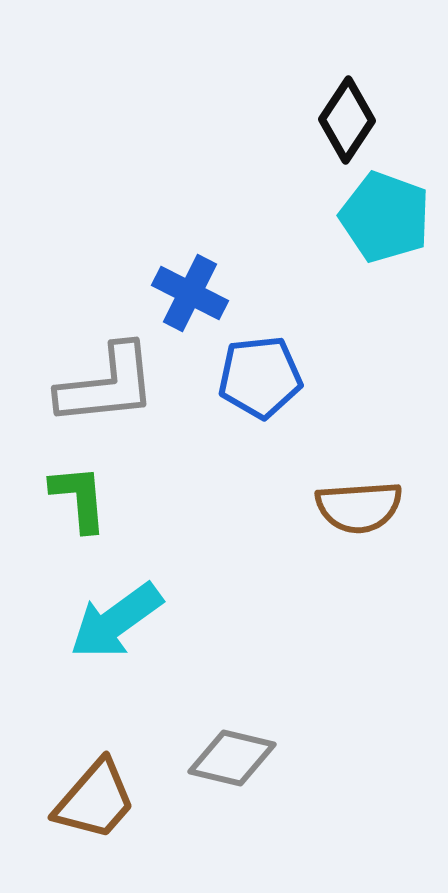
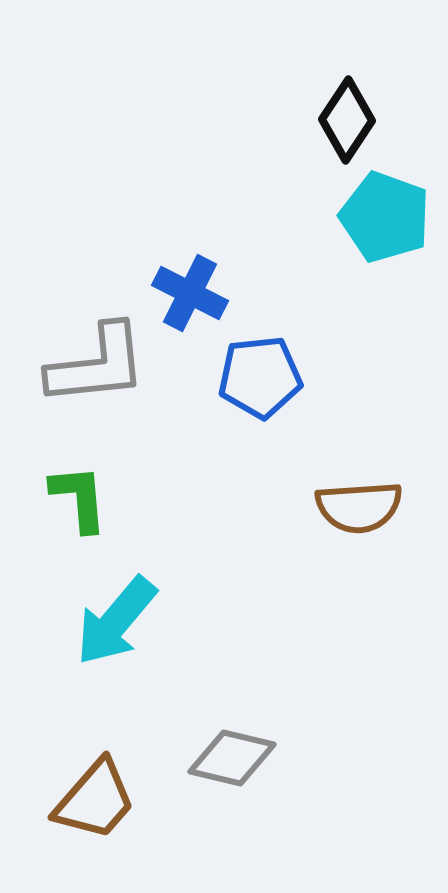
gray L-shape: moved 10 px left, 20 px up
cyan arrow: rotated 14 degrees counterclockwise
